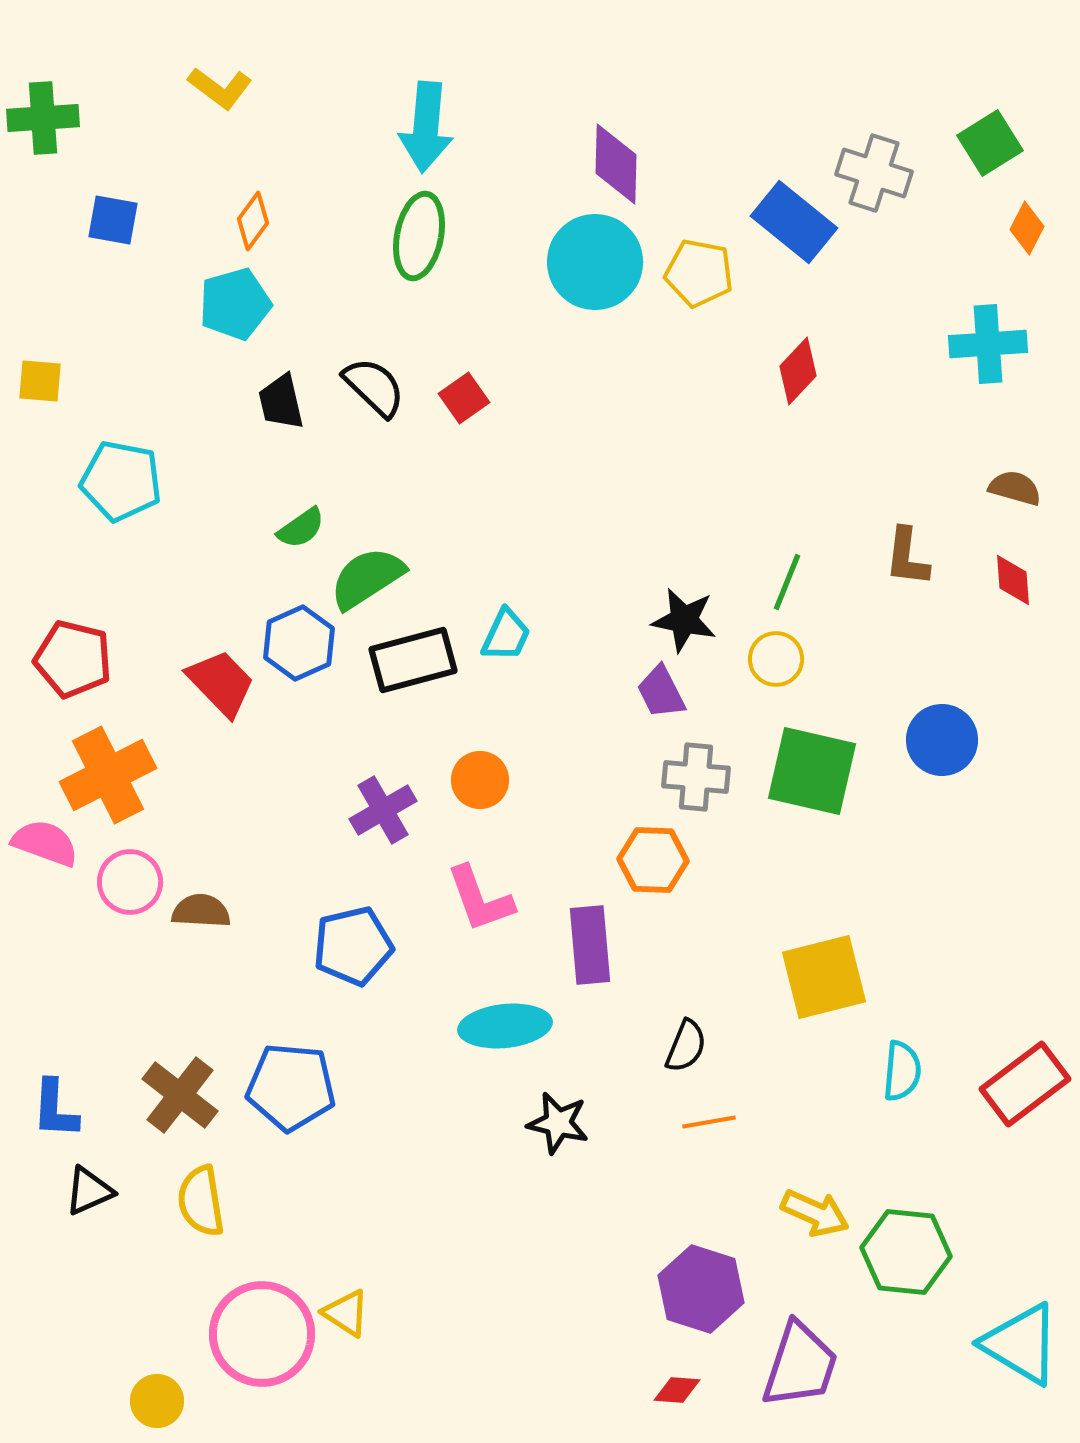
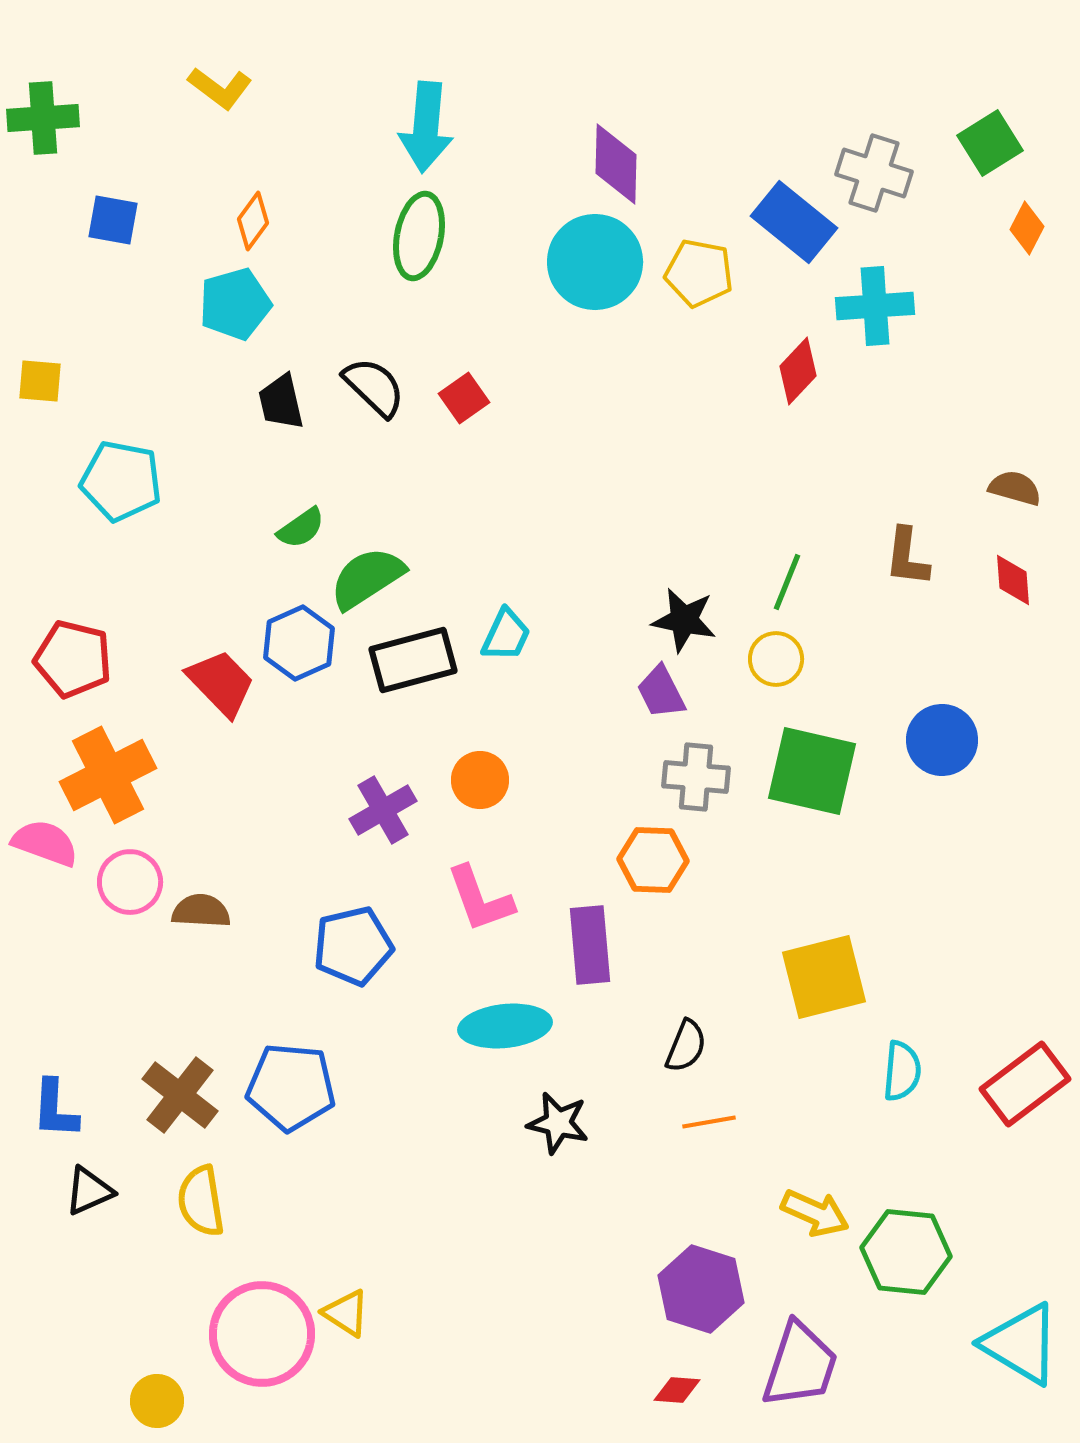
cyan cross at (988, 344): moved 113 px left, 38 px up
